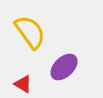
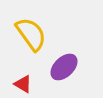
yellow semicircle: moved 1 px right, 2 px down
